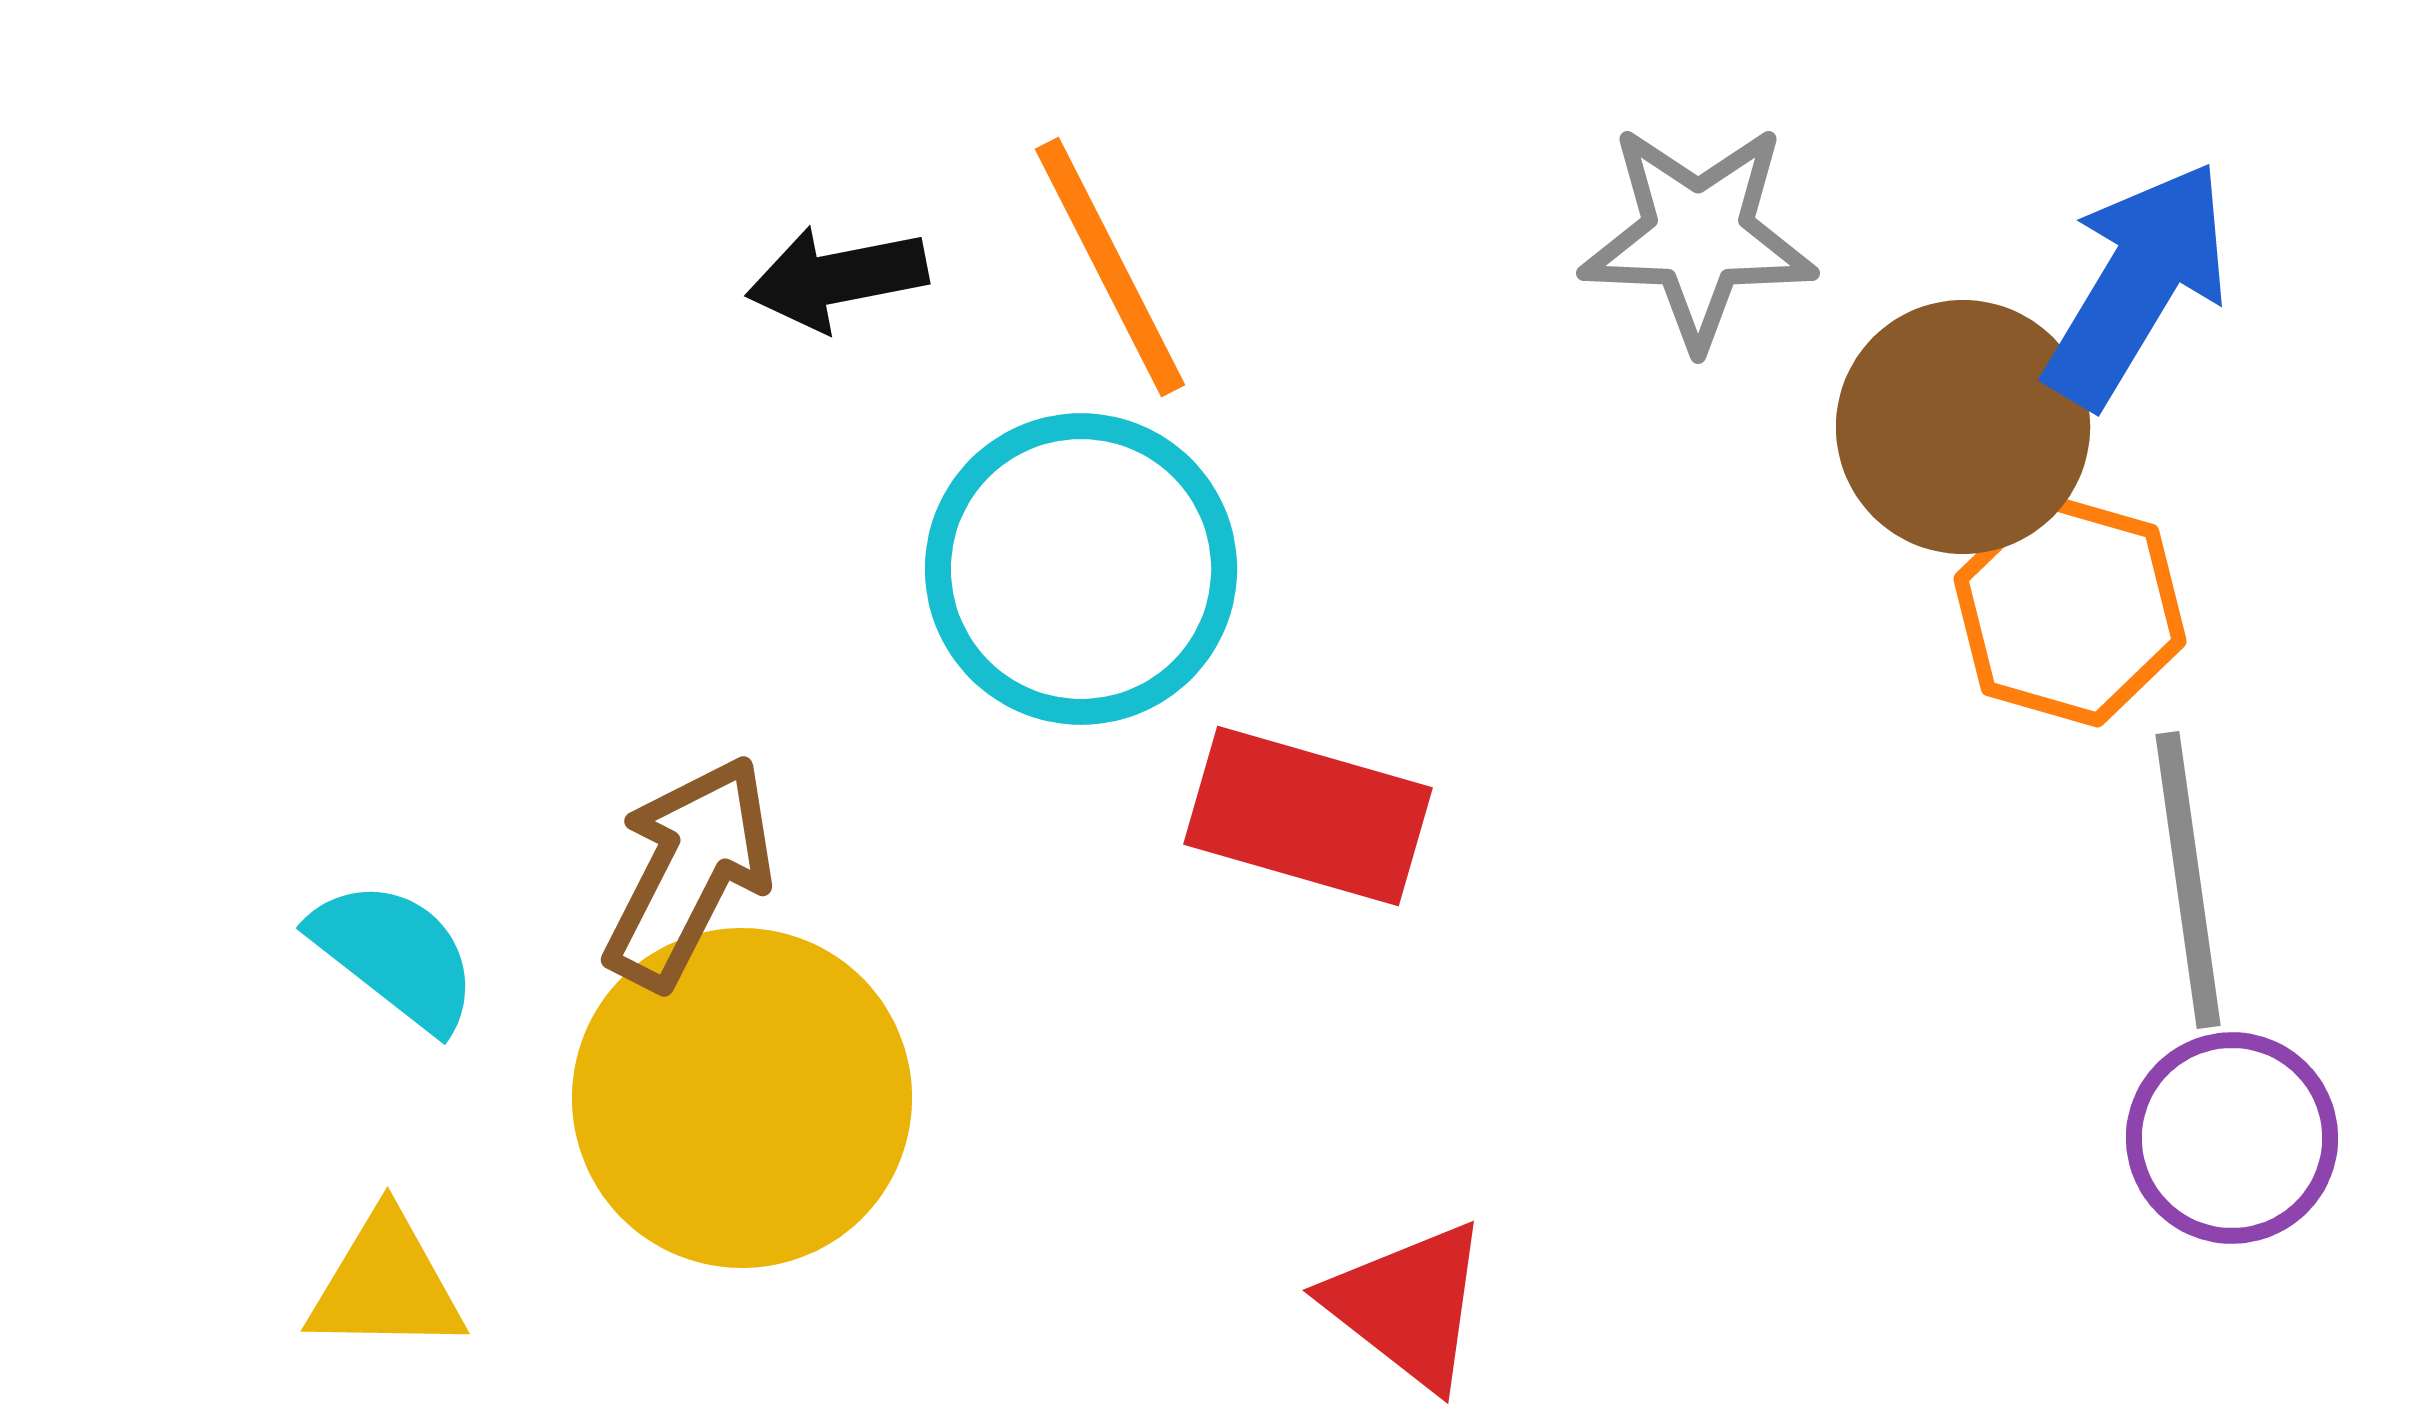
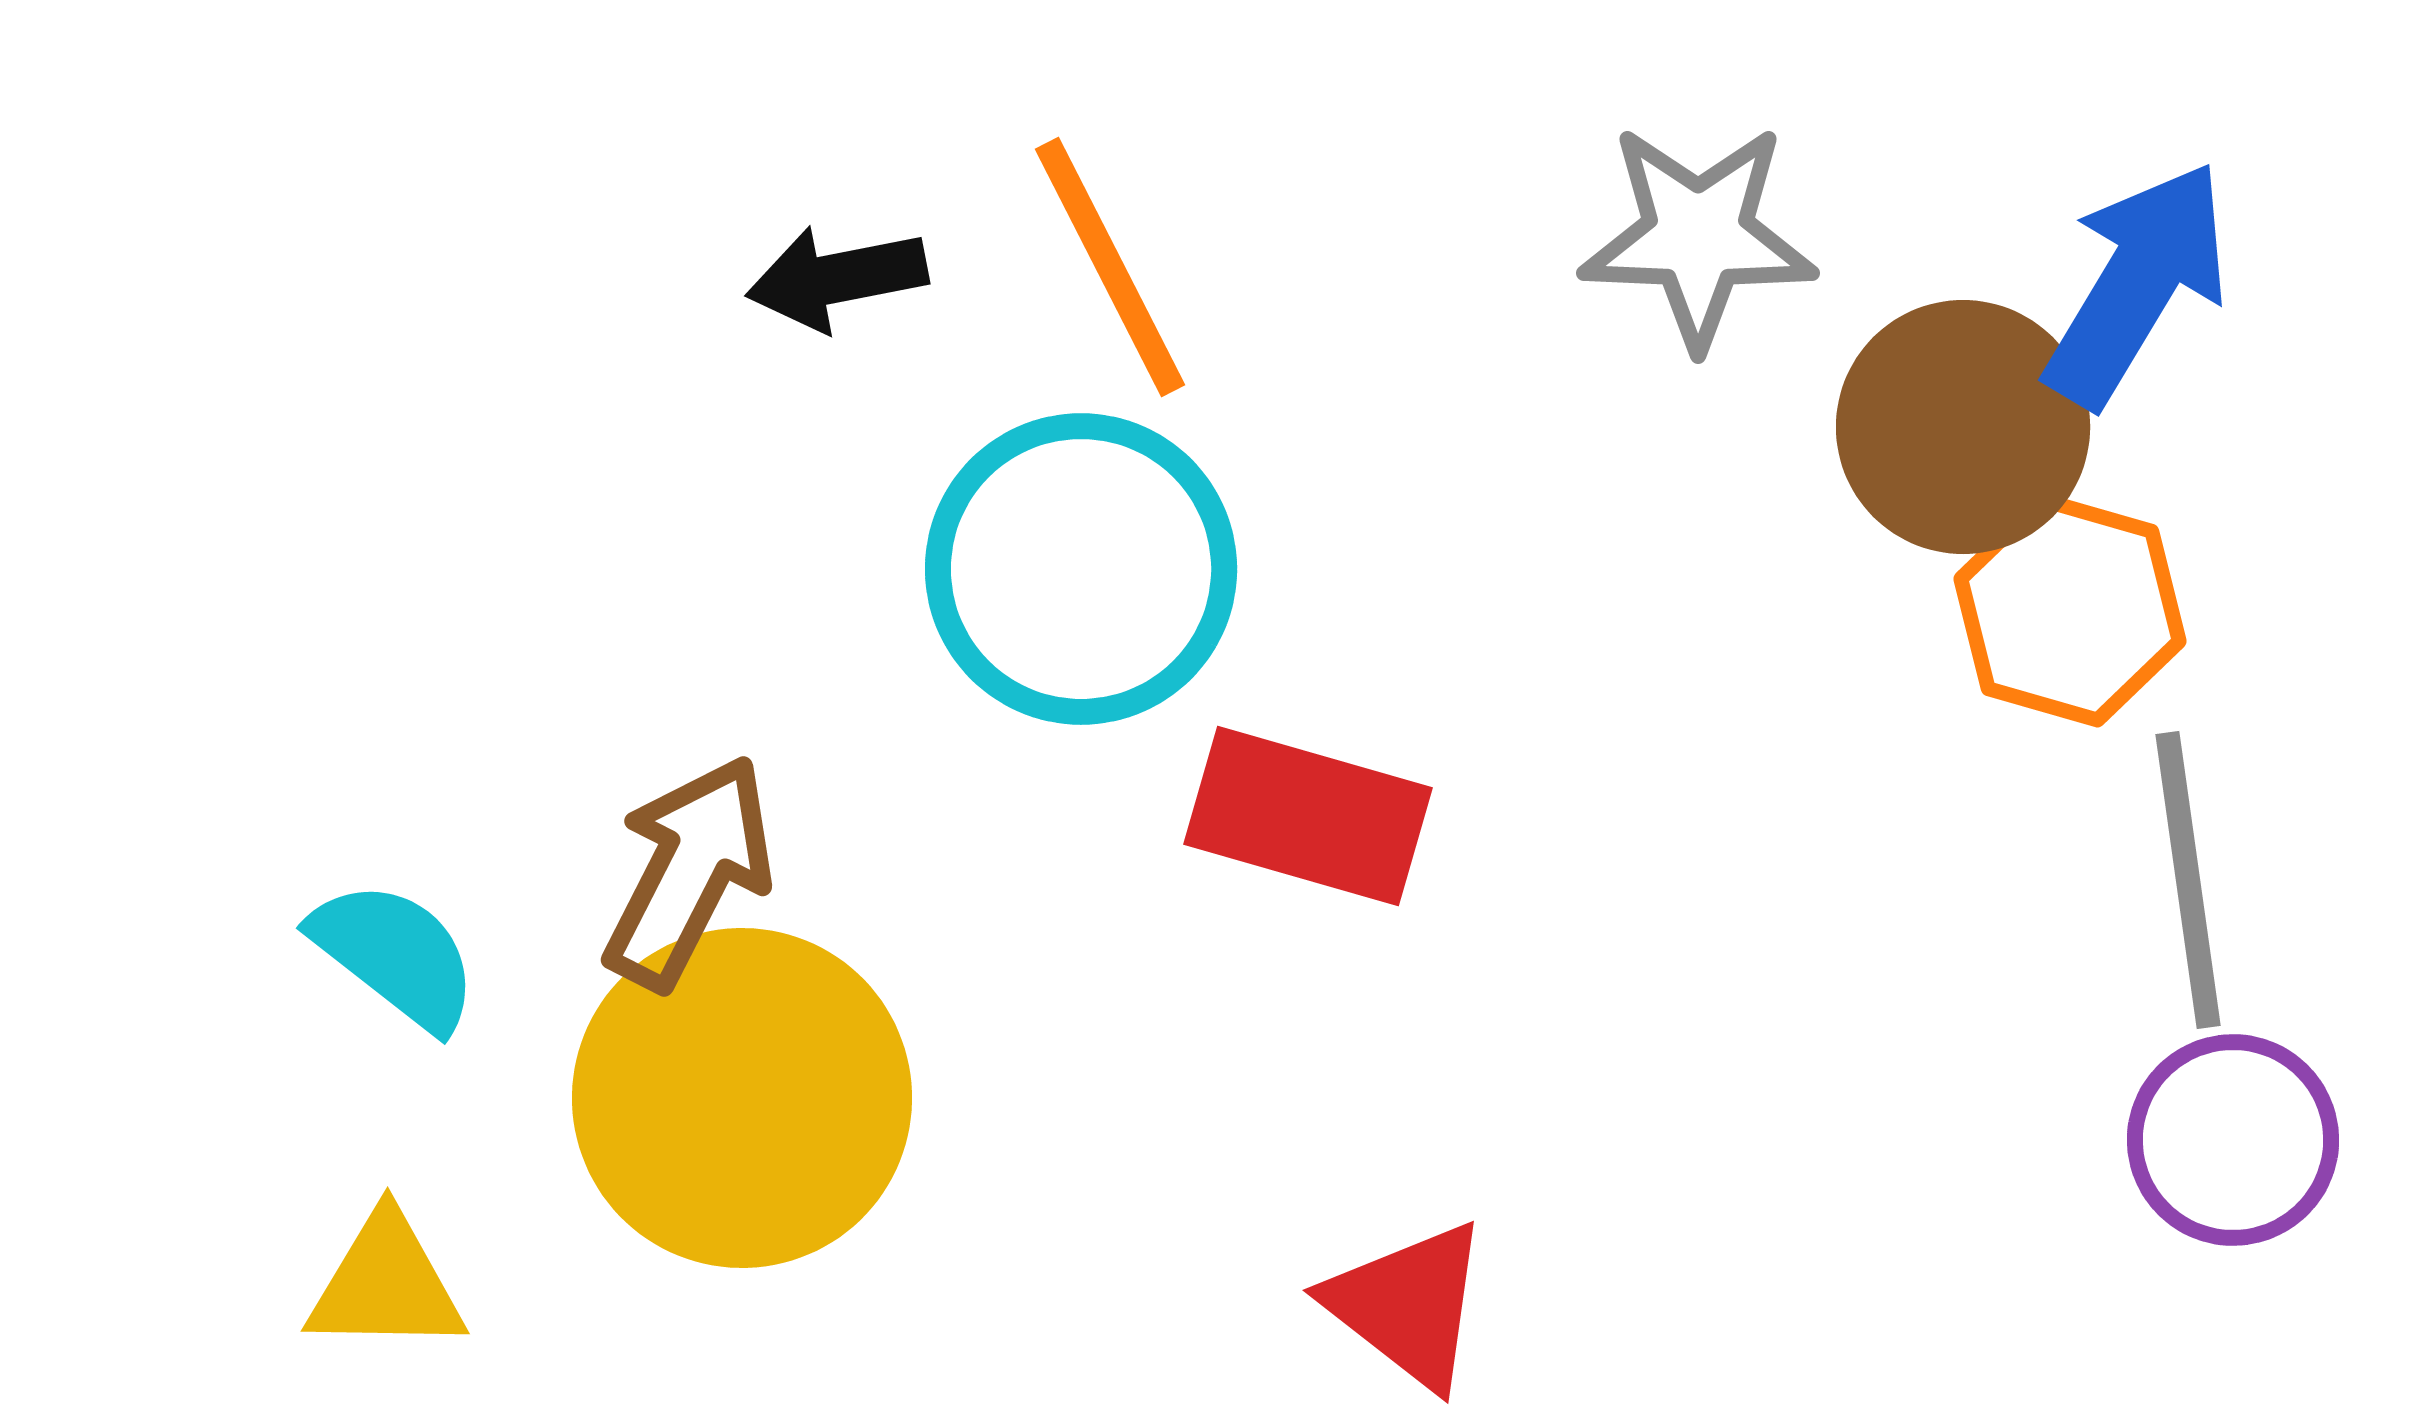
purple circle: moved 1 px right, 2 px down
